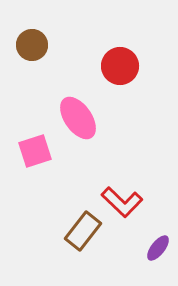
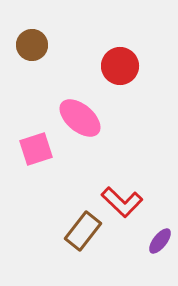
pink ellipse: moved 2 px right; rotated 15 degrees counterclockwise
pink square: moved 1 px right, 2 px up
purple ellipse: moved 2 px right, 7 px up
